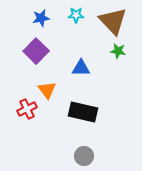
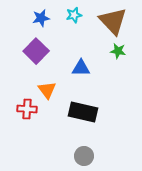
cyan star: moved 2 px left; rotated 14 degrees counterclockwise
red cross: rotated 30 degrees clockwise
